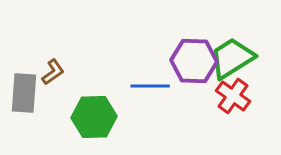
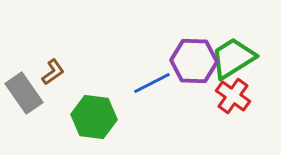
green trapezoid: moved 1 px right
blue line: moved 2 px right, 3 px up; rotated 27 degrees counterclockwise
gray rectangle: rotated 39 degrees counterclockwise
green hexagon: rotated 9 degrees clockwise
